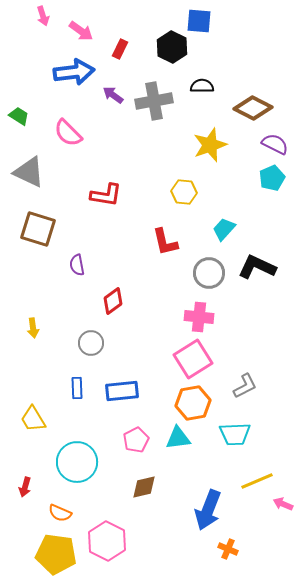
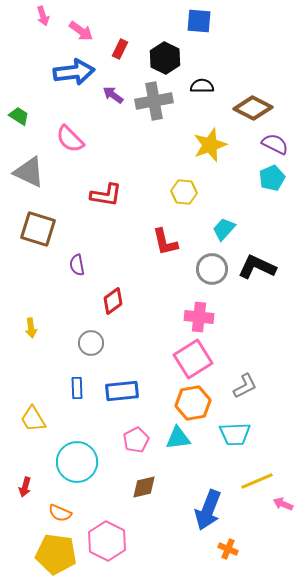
black hexagon at (172, 47): moved 7 px left, 11 px down
pink semicircle at (68, 133): moved 2 px right, 6 px down
gray circle at (209, 273): moved 3 px right, 4 px up
yellow arrow at (33, 328): moved 2 px left
